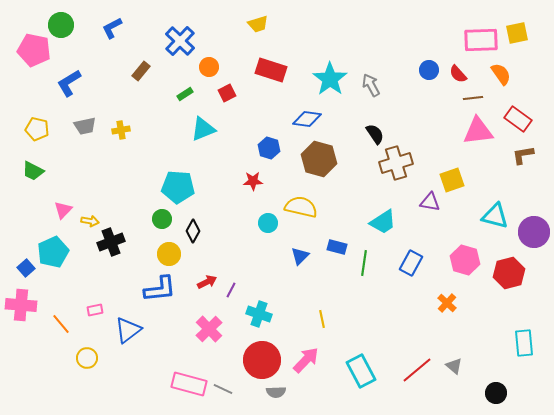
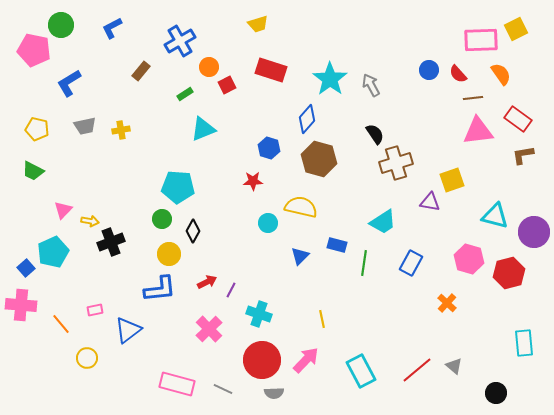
yellow square at (517, 33): moved 1 px left, 4 px up; rotated 15 degrees counterclockwise
blue cross at (180, 41): rotated 16 degrees clockwise
red square at (227, 93): moved 8 px up
blue diamond at (307, 119): rotated 56 degrees counterclockwise
blue rectangle at (337, 247): moved 2 px up
pink hexagon at (465, 260): moved 4 px right, 1 px up
pink rectangle at (189, 384): moved 12 px left
gray semicircle at (276, 392): moved 2 px left, 1 px down
